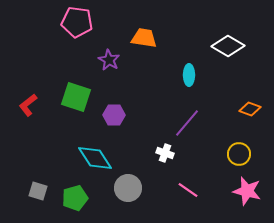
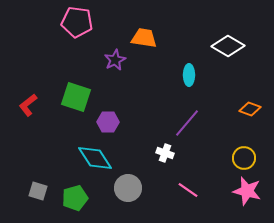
purple star: moved 6 px right; rotated 15 degrees clockwise
purple hexagon: moved 6 px left, 7 px down
yellow circle: moved 5 px right, 4 px down
